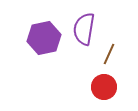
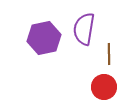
brown line: rotated 25 degrees counterclockwise
